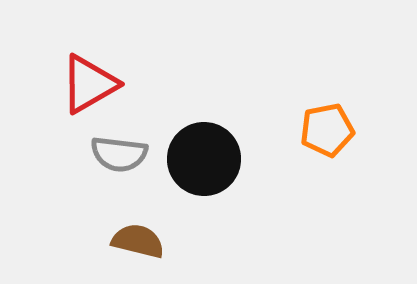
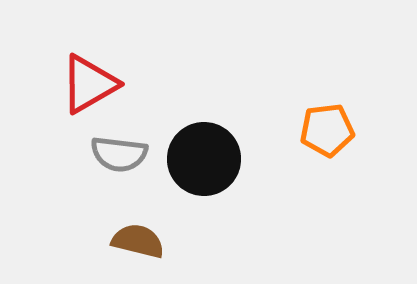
orange pentagon: rotated 4 degrees clockwise
